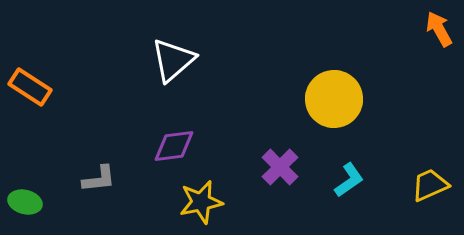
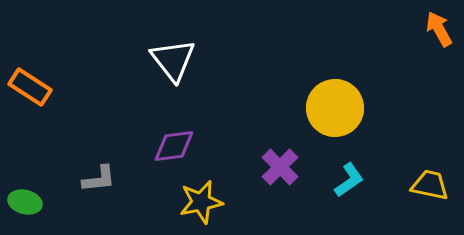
white triangle: rotated 27 degrees counterclockwise
yellow circle: moved 1 px right, 9 px down
yellow trapezoid: rotated 36 degrees clockwise
